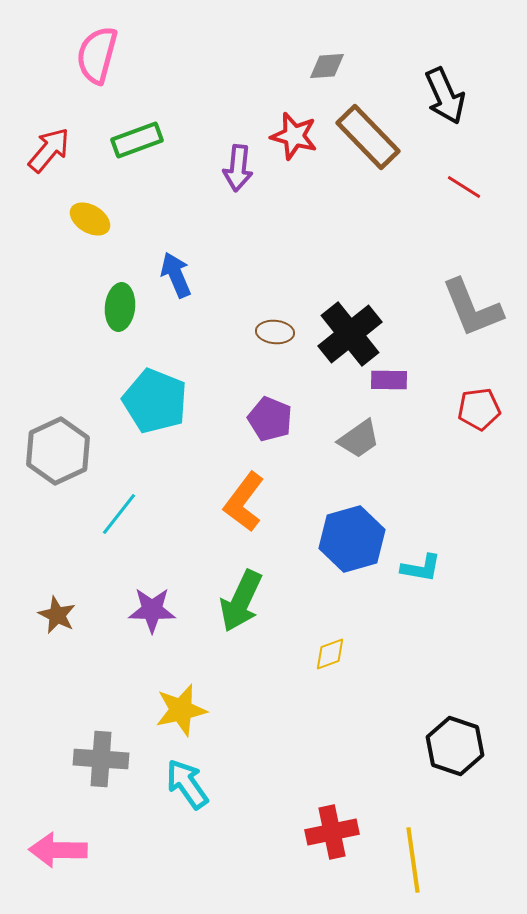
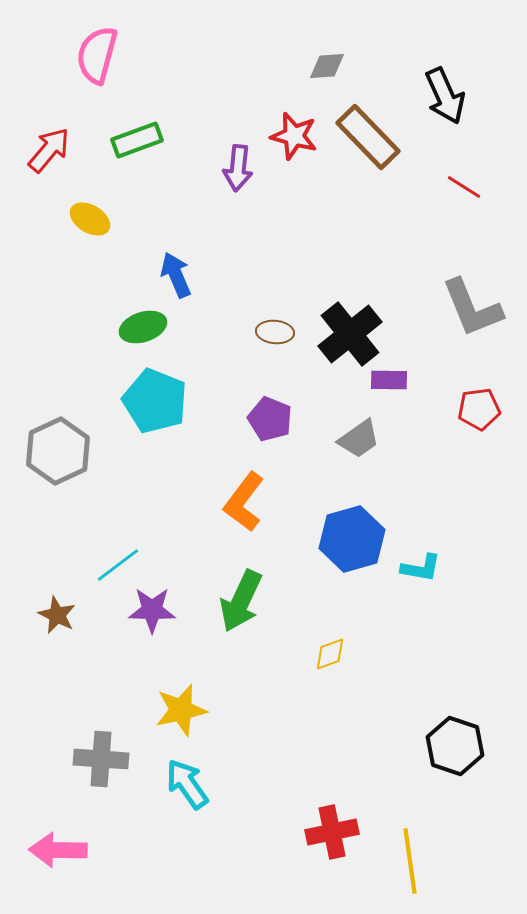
green ellipse: moved 23 px right, 20 px down; rotated 66 degrees clockwise
cyan line: moved 1 px left, 51 px down; rotated 15 degrees clockwise
yellow line: moved 3 px left, 1 px down
